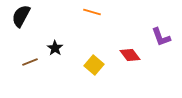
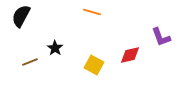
red diamond: rotated 65 degrees counterclockwise
yellow square: rotated 12 degrees counterclockwise
